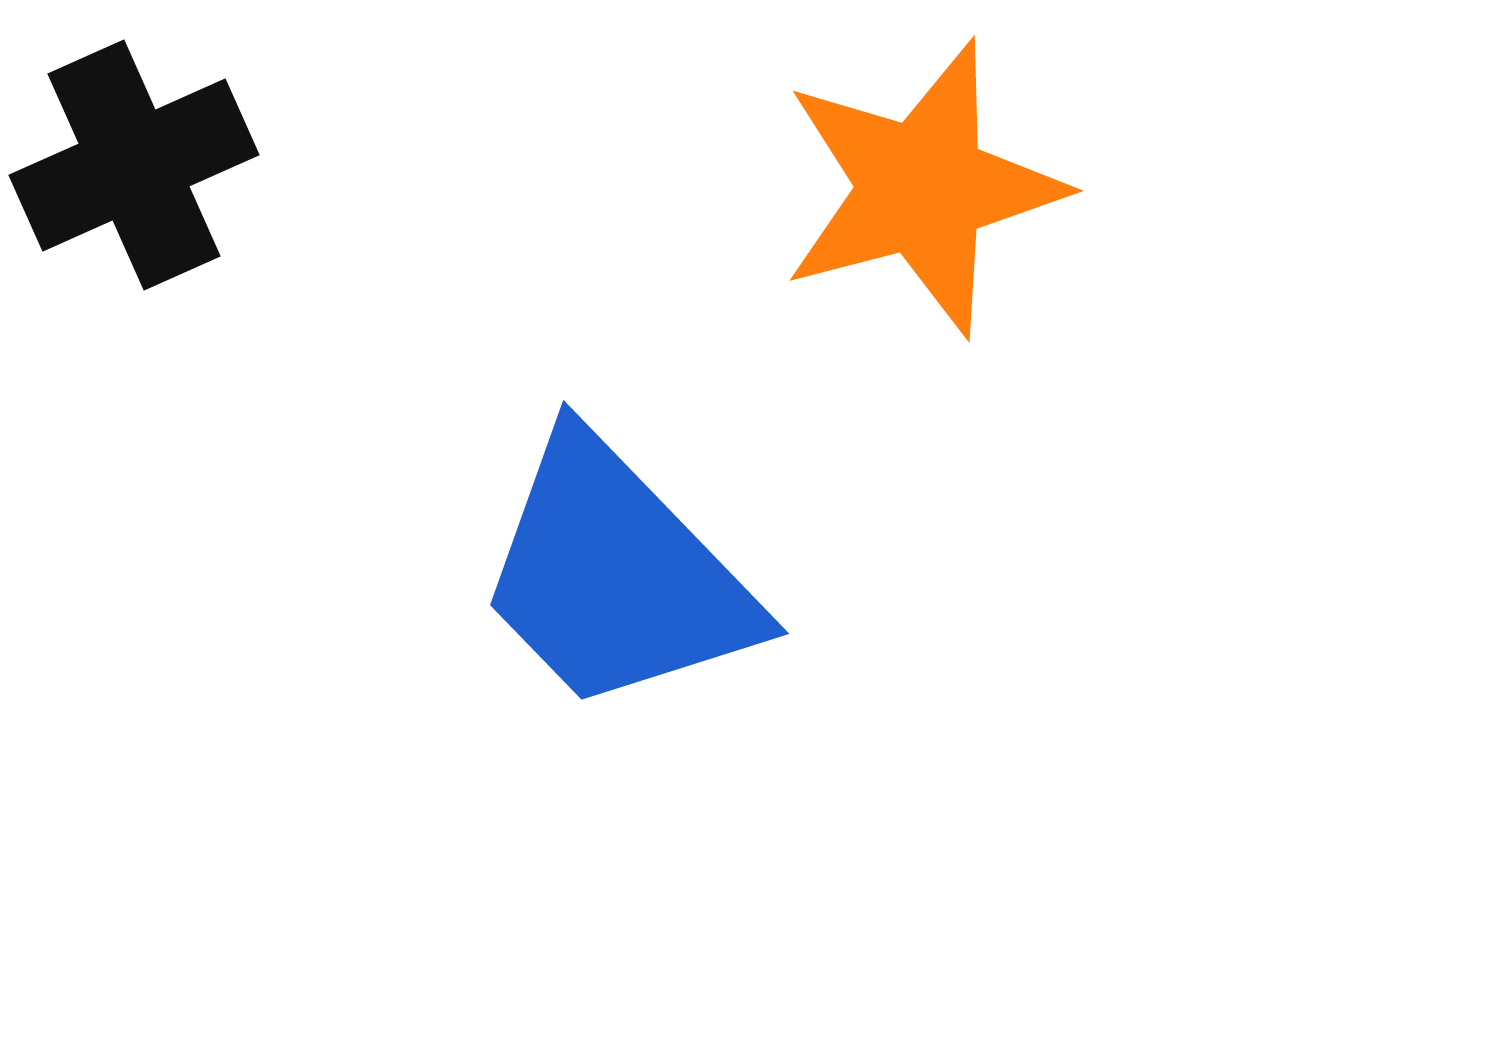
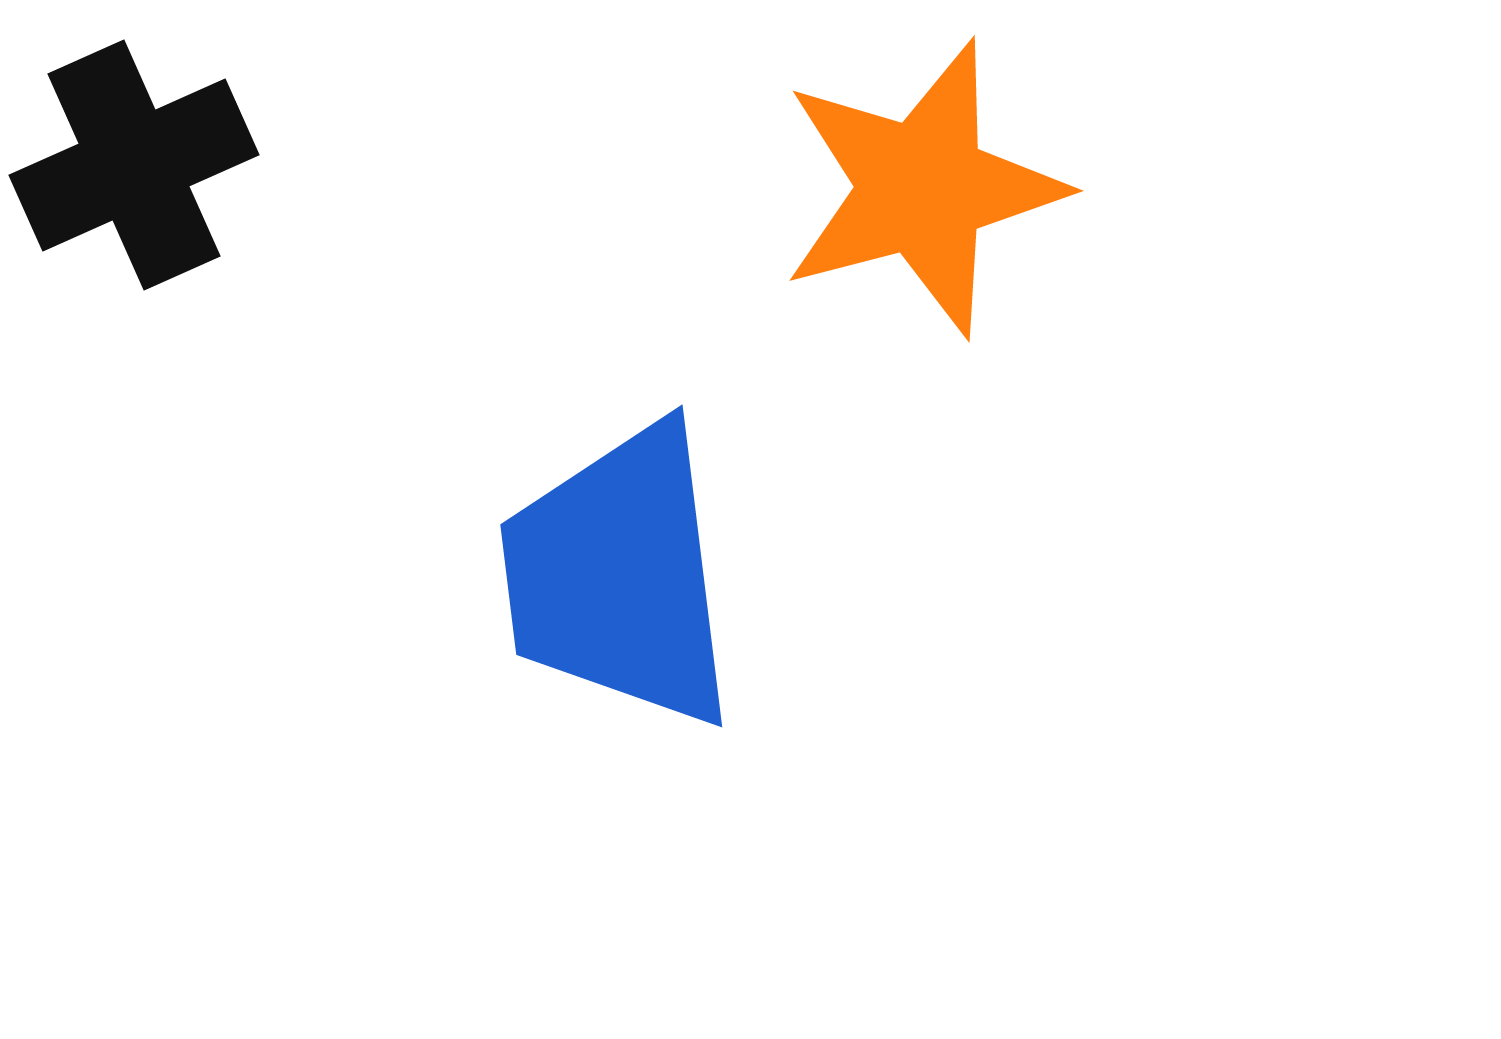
blue trapezoid: moved 3 px right, 1 px down; rotated 37 degrees clockwise
